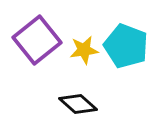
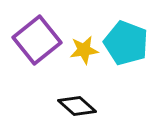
cyan pentagon: moved 3 px up
black diamond: moved 1 px left, 2 px down
